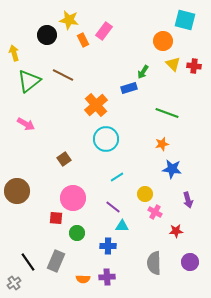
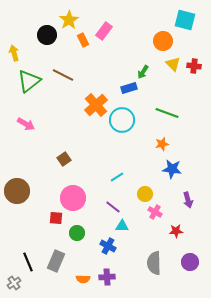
yellow star: rotated 30 degrees clockwise
cyan circle: moved 16 px right, 19 px up
blue cross: rotated 28 degrees clockwise
black line: rotated 12 degrees clockwise
